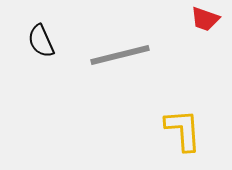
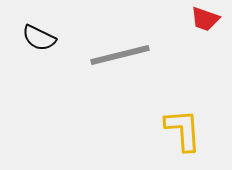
black semicircle: moved 2 px left, 3 px up; rotated 40 degrees counterclockwise
